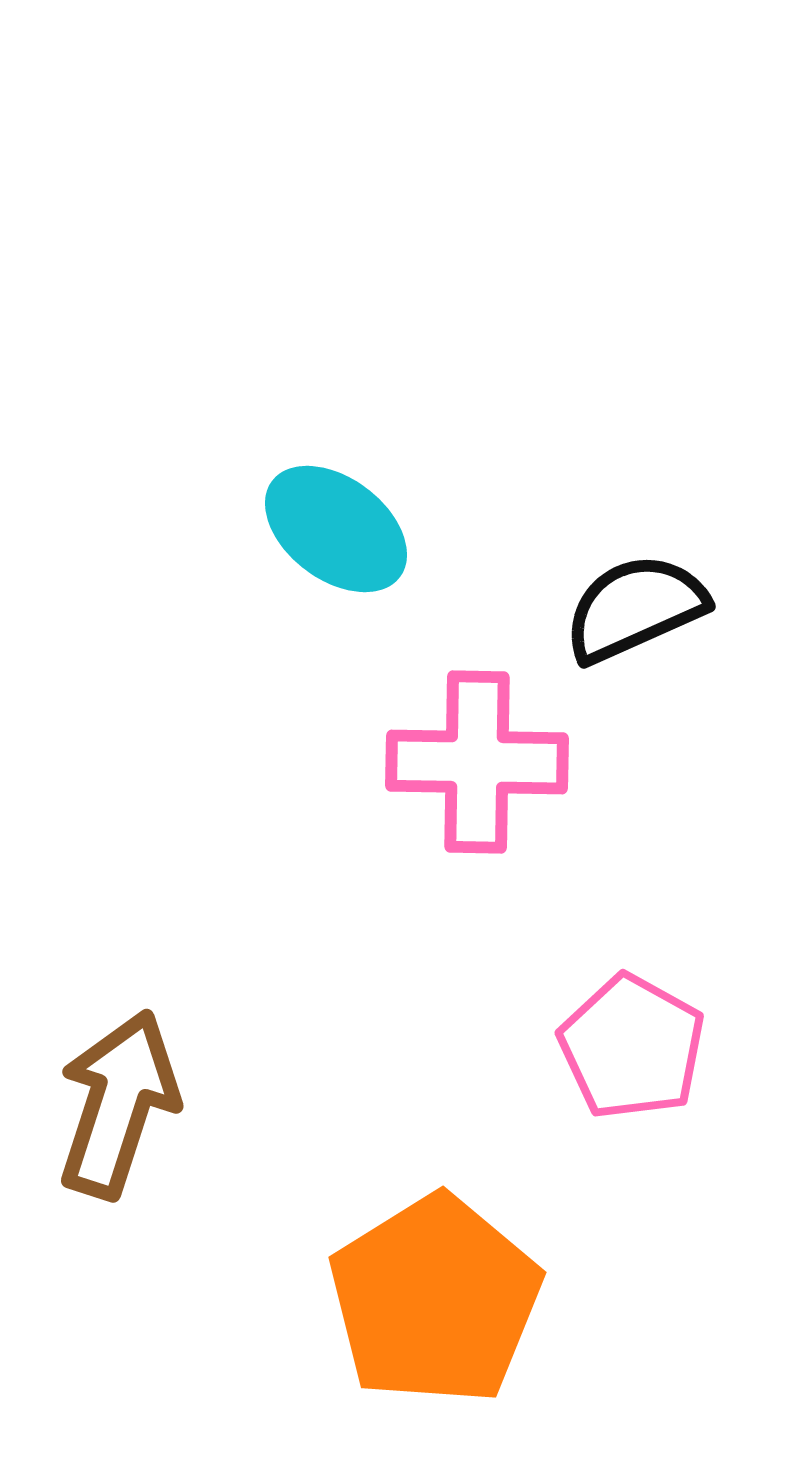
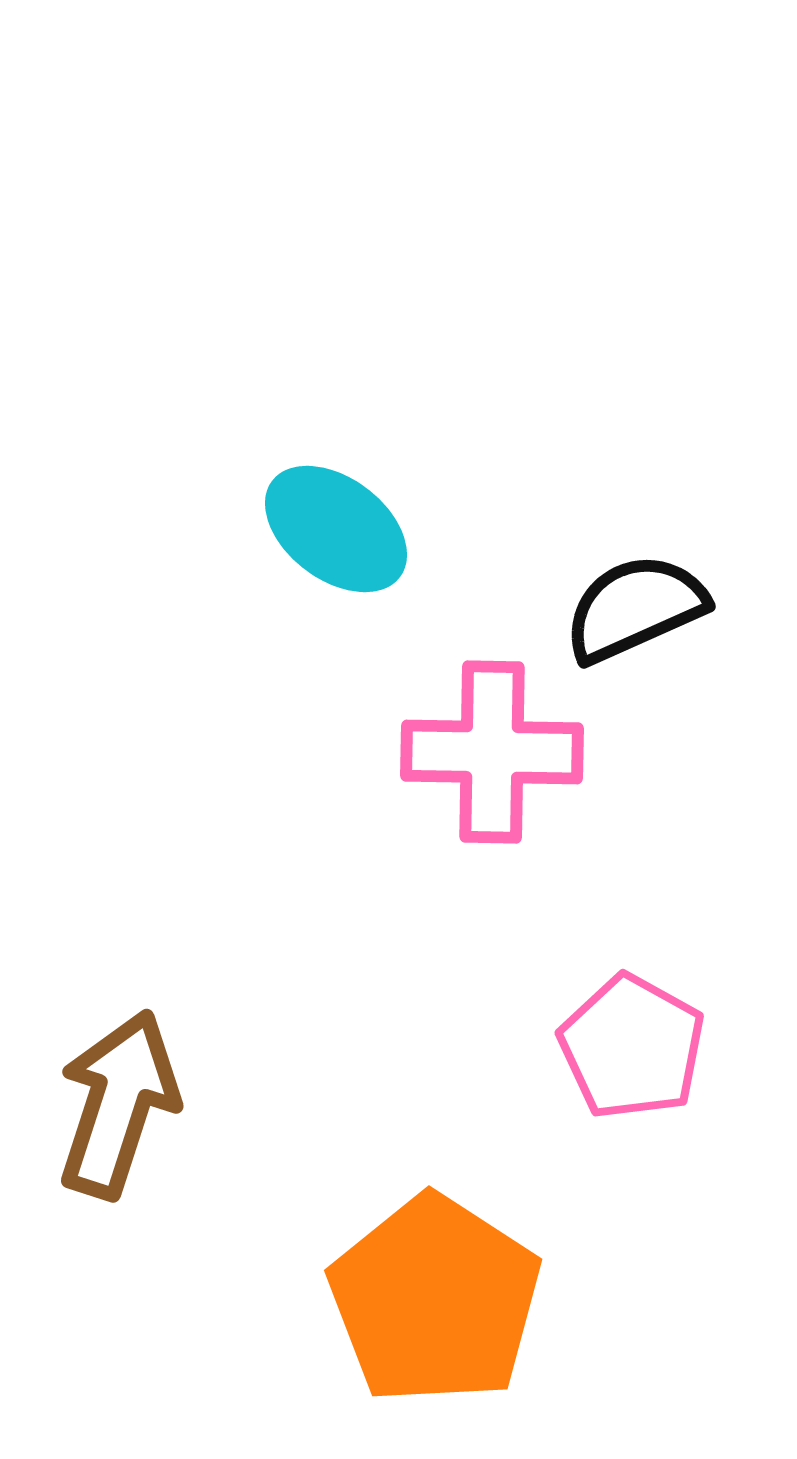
pink cross: moved 15 px right, 10 px up
orange pentagon: rotated 7 degrees counterclockwise
